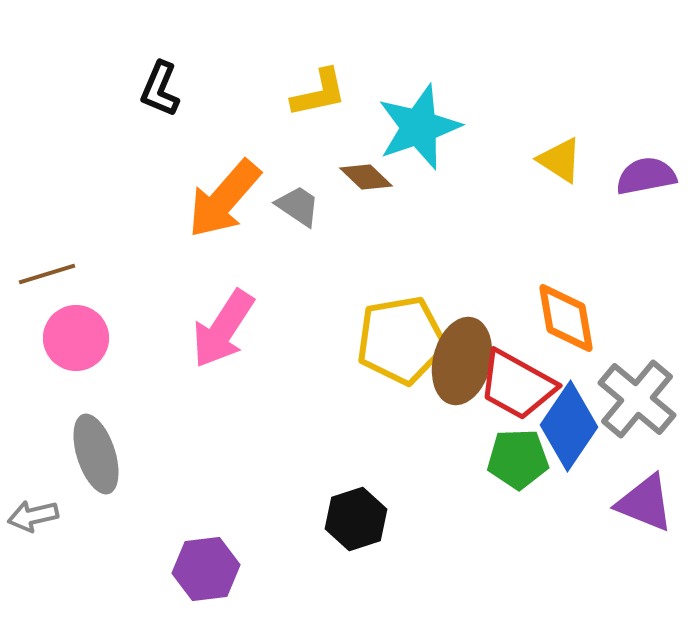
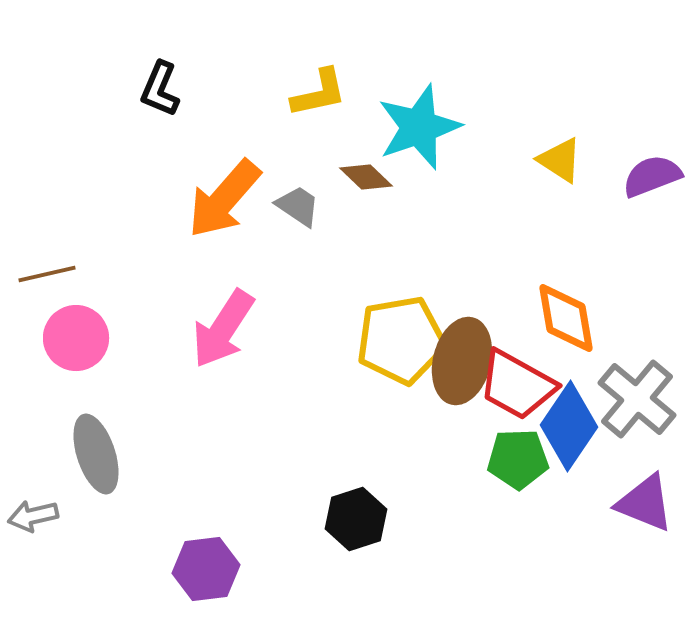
purple semicircle: moved 6 px right; rotated 10 degrees counterclockwise
brown line: rotated 4 degrees clockwise
